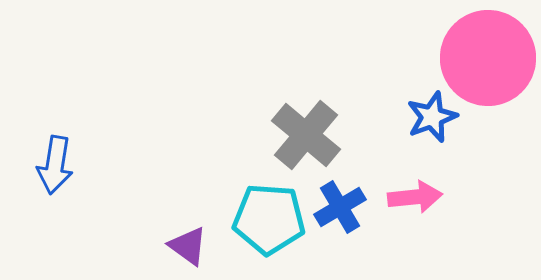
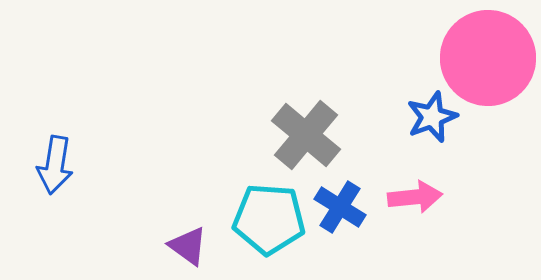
blue cross: rotated 27 degrees counterclockwise
